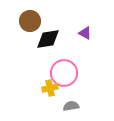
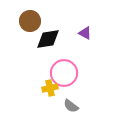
gray semicircle: rotated 133 degrees counterclockwise
